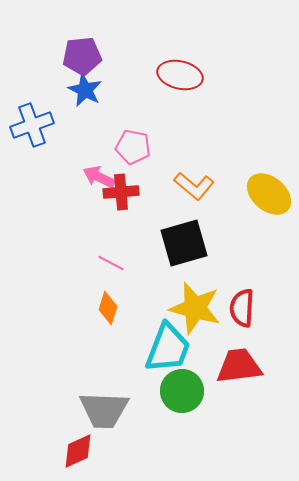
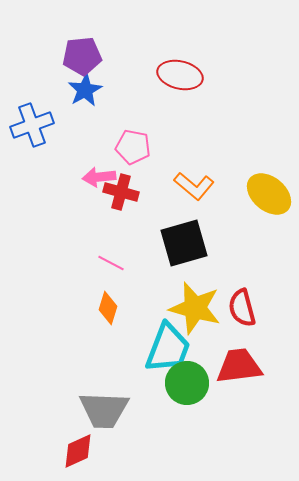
blue star: rotated 16 degrees clockwise
pink arrow: rotated 32 degrees counterclockwise
red cross: rotated 20 degrees clockwise
red semicircle: rotated 18 degrees counterclockwise
green circle: moved 5 px right, 8 px up
